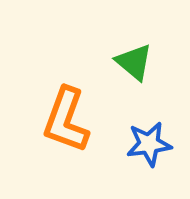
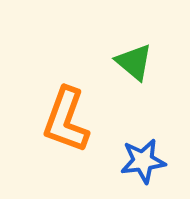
blue star: moved 6 px left, 17 px down
